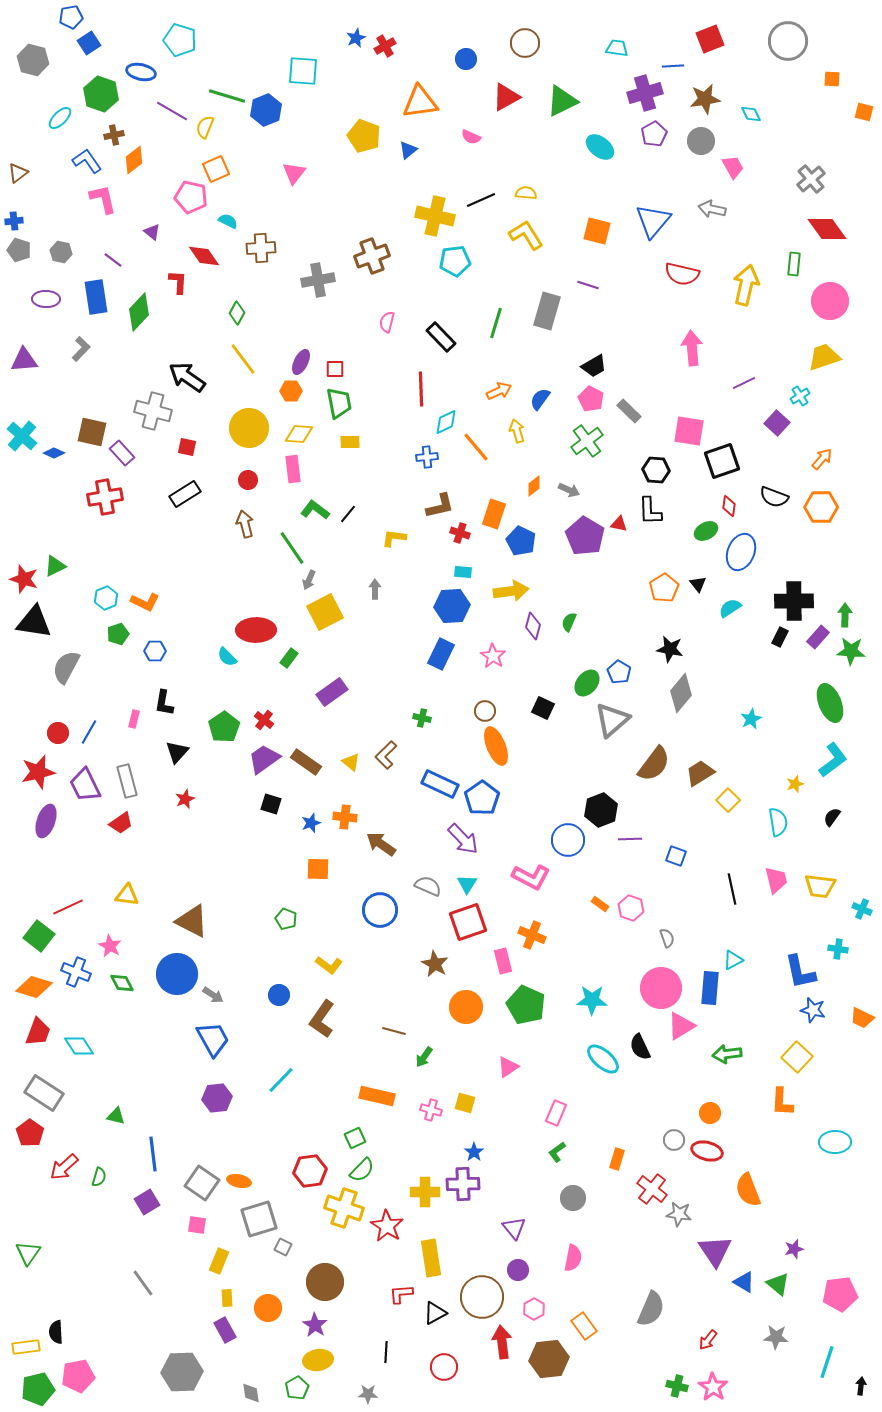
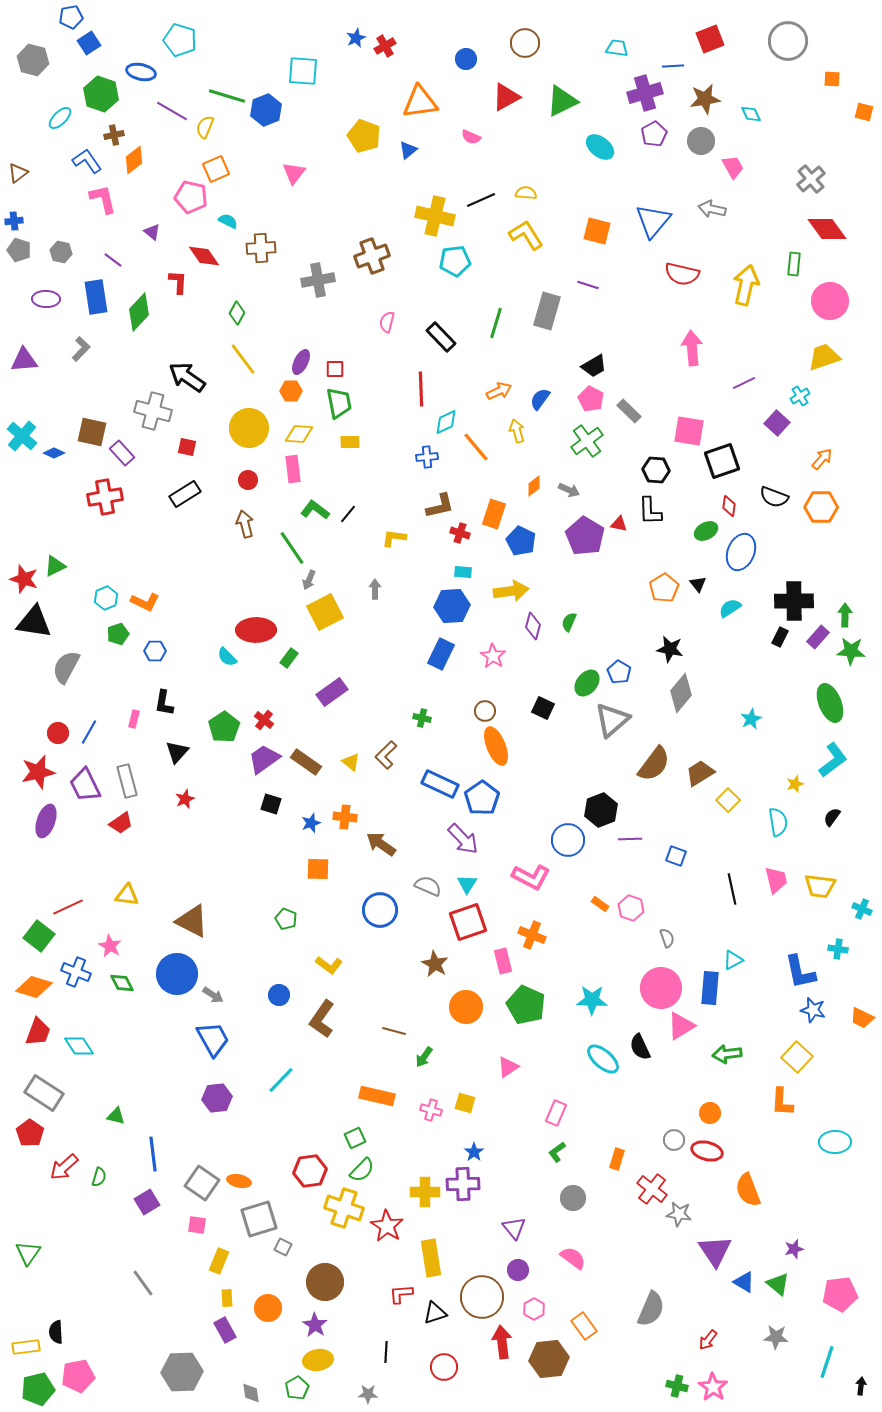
pink semicircle at (573, 1258): rotated 64 degrees counterclockwise
black triangle at (435, 1313): rotated 10 degrees clockwise
